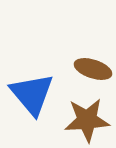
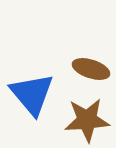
brown ellipse: moved 2 px left
